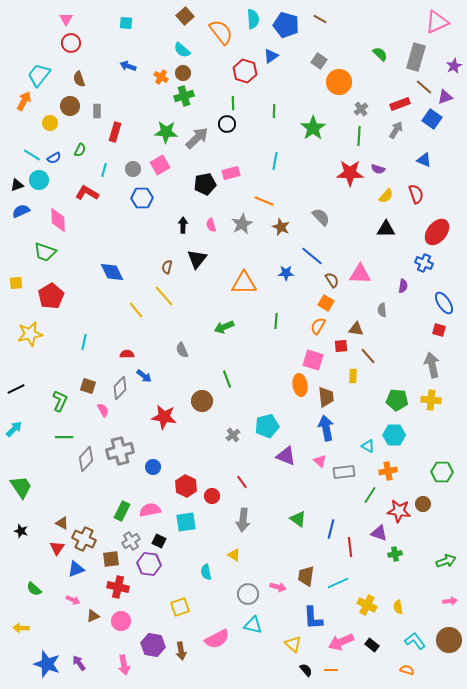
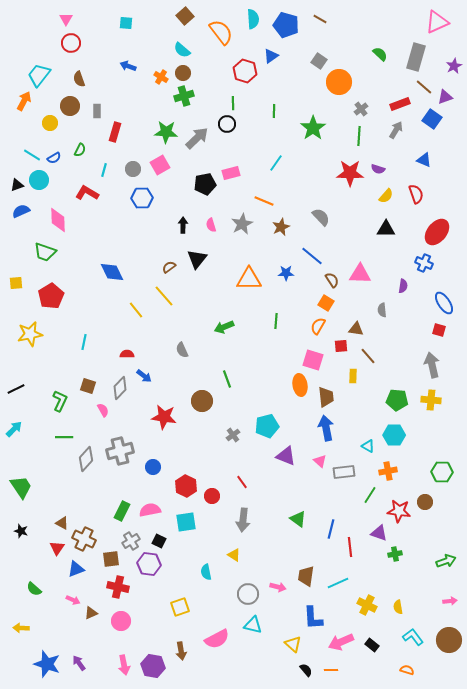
cyan line at (275, 161): moved 1 px right, 2 px down; rotated 24 degrees clockwise
brown star at (281, 227): rotated 24 degrees clockwise
brown semicircle at (167, 267): moved 2 px right; rotated 40 degrees clockwise
orange triangle at (244, 283): moved 5 px right, 4 px up
brown circle at (423, 504): moved 2 px right, 2 px up
brown triangle at (93, 616): moved 2 px left, 3 px up
cyan L-shape at (415, 641): moved 2 px left, 4 px up
purple hexagon at (153, 645): moved 21 px down
